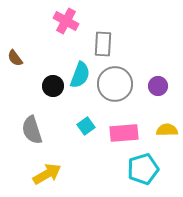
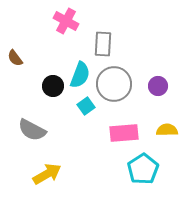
gray circle: moved 1 px left
cyan square: moved 20 px up
gray semicircle: rotated 44 degrees counterclockwise
cyan pentagon: rotated 16 degrees counterclockwise
